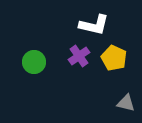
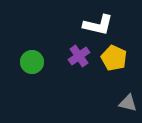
white L-shape: moved 4 px right
green circle: moved 2 px left
gray triangle: moved 2 px right
